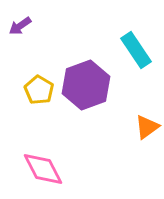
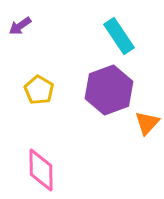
cyan rectangle: moved 17 px left, 14 px up
purple hexagon: moved 23 px right, 5 px down
orange triangle: moved 4 px up; rotated 12 degrees counterclockwise
pink diamond: moved 2 px left, 1 px down; rotated 27 degrees clockwise
